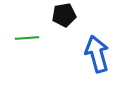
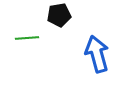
black pentagon: moved 5 px left
